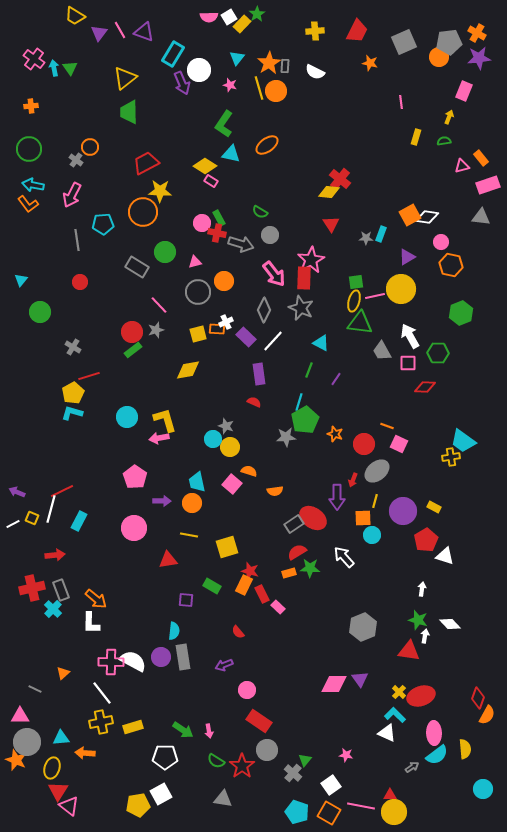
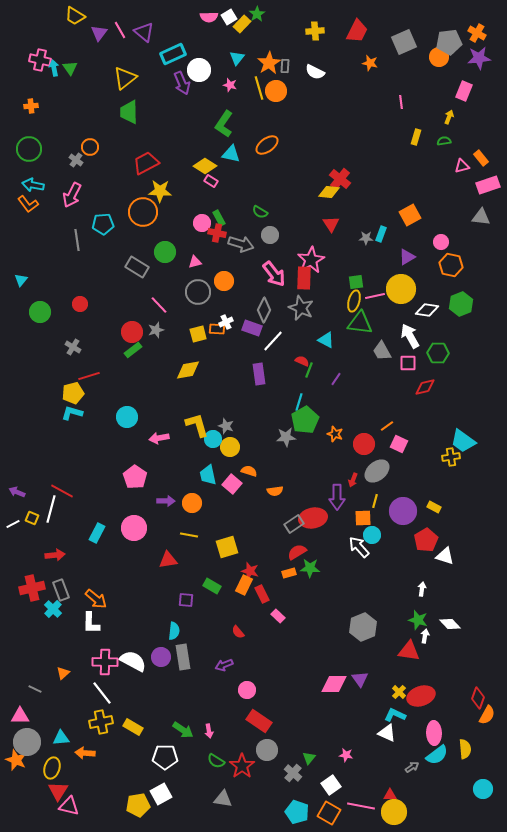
purple triangle at (144, 32): rotated 20 degrees clockwise
cyan rectangle at (173, 54): rotated 35 degrees clockwise
pink cross at (34, 59): moved 6 px right, 1 px down; rotated 25 degrees counterclockwise
white diamond at (427, 217): moved 93 px down
red circle at (80, 282): moved 22 px down
green hexagon at (461, 313): moved 9 px up
purple rectangle at (246, 337): moved 6 px right, 9 px up; rotated 24 degrees counterclockwise
cyan triangle at (321, 343): moved 5 px right, 3 px up
red diamond at (425, 387): rotated 15 degrees counterclockwise
yellow pentagon at (73, 393): rotated 15 degrees clockwise
red semicircle at (254, 402): moved 48 px right, 41 px up
yellow L-shape at (165, 420): moved 32 px right, 5 px down
orange line at (387, 426): rotated 56 degrees counterclockwise
cyan trapezoid at (197, 482): moved 11 px right, 7 px up
red line at (62, 491): rotated 55 degrees clockwise
purple arrow at (162, 501): moved 4 px right
red ellipse at (313, 518): rotated 44 degrees counterclockwise
cyan rectangle at (79, 521): moved 18 px right, 12 px down
white arrow at (344, 557): moved 15 px right, 10 px up
pink rectangle at (278, 607): moved 9 px down
pink cross at (111, 662): moved 6 px left
cyan L-shape at (395, 715): rotated 20 degrees counterclockwise
yellow rectangle at (133, 727): rotated 48 degrees clockwise
green triangle at (305, 760): moved 4 px right, 2 px up
pink triangle at (69, 806): rotated 25 degrees counterclockwise
